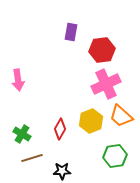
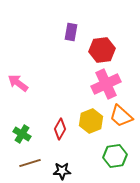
pink arrow: moved 3 px down; rotated 135 degrees clockwise
brown line: moved 2 px left, 5 px down
